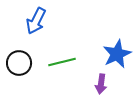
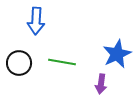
blue arrow: rotated 24 degrees counterclockwise
green line: rotated 24 degrees clockwise
